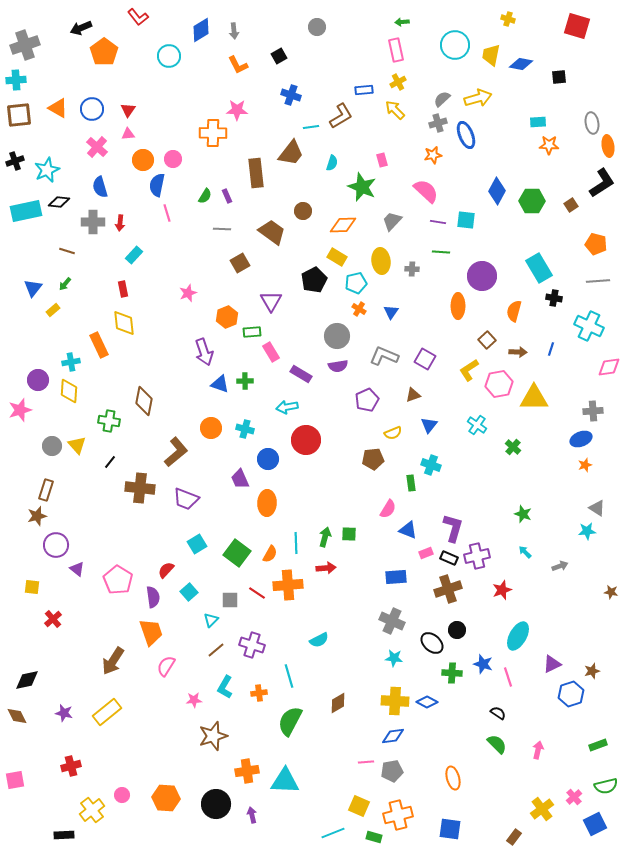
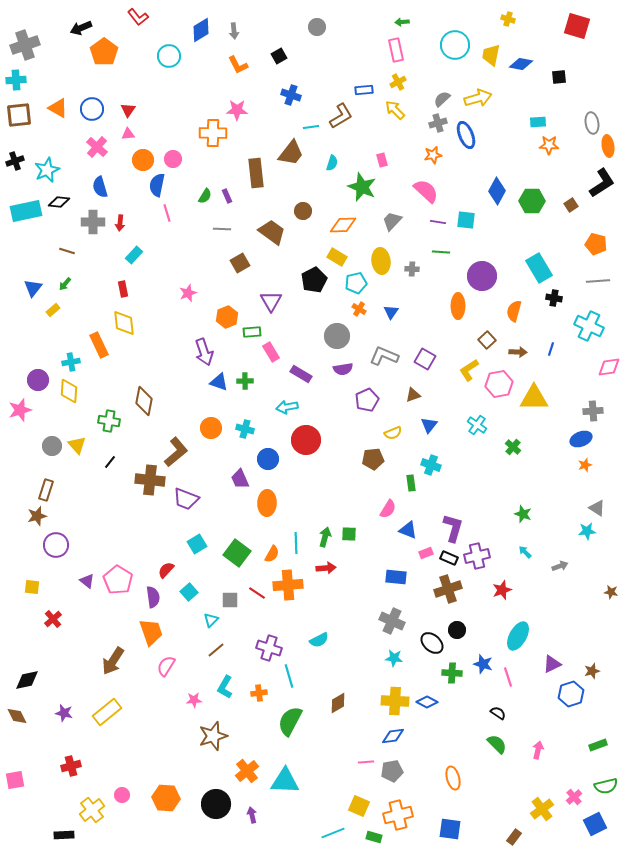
purple semicircle at (338, 366): moved 5 px right, 3 px down
blue triangle at (220, 384): moved 1 px left, 2 px up
brown cross at (140, 488): moved 10 px right, 8 px up
orange semicircle at (270, 554): moved 2 px right
purple triangle at (77, 569): moved 10 px right, 12 px down
blue rectangle at (396, 577): rotated 10 degrees clockwise
purple cross at (252, 645): moved 17 px right, 3 px down
orange cross at (247, 771): rotated 30 degrees counterclockwise
